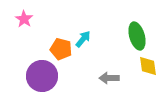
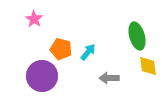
pink star: moved 10 px right
cyan arrow: moved 5 px right, 13 px down
